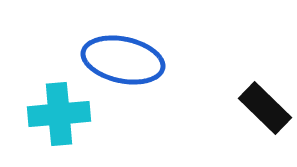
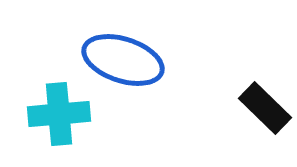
blue ellipse: rotated 6 degrees clockwise
